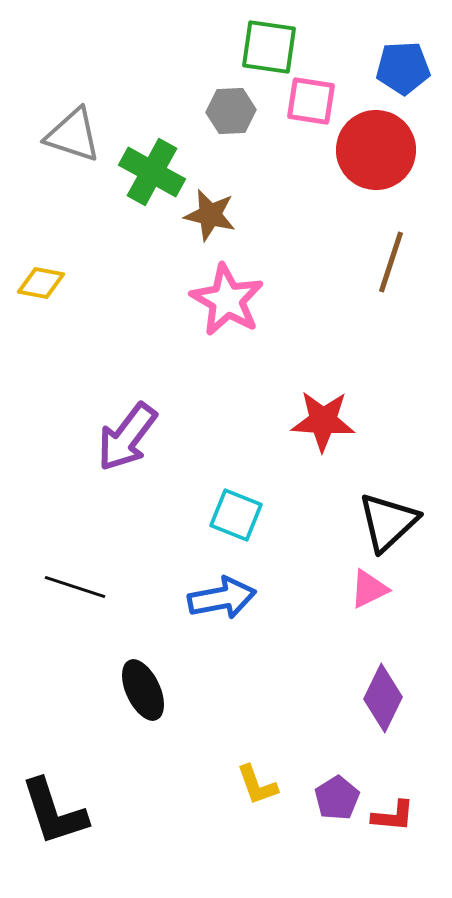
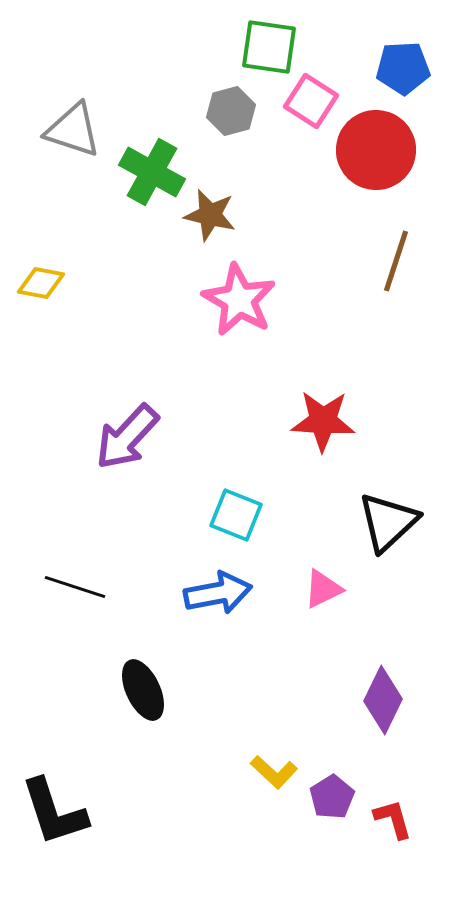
pink square: rotated 24 degrees clockwise
gray hexagon: rotated 12 degrees counterclockwise
gray triangle: moved 5 px up
brown line: moved 5 px right, 1 px up
pink star: moved 12 px right
purple arrow: rotated 6 degrees clockwise
pink triangle: moved 46 px left
blue arrow: moved 4 px left, 5 px up
purple diamond: moved 2 px down
yellow L-shape: moved 17 px right, 13 px up; rotated 27 degrees counterclockwise
purple pentagon: moved 5 px left, 1 px up
red L-shape: moved 3 px down; rotated 111 degrees counterclockwise
